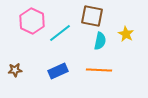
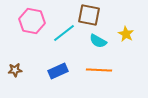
brown square: moved 3 px left, 1 px up
pink hexagon: rotated 15 degrees counterclockwise
cyan line: moved 4 px right
cyan semicircle: moved 2 px left; rotated 108 degrees clockwise
